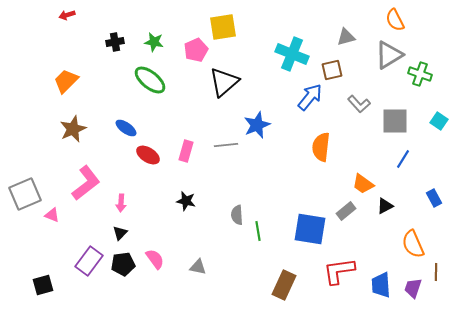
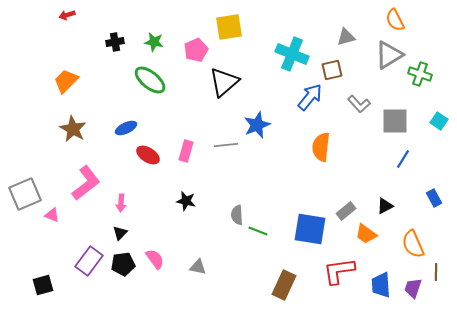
yellow square at (223, 27): moved 6 px right
blue ellipse at (126, 128): rotated 60 degrees counterclockwise
brown star at (73, 129): rotated 20 degrees counterclockwise
orange trapezoid at (363, 184): moved 3 px right, 50 px down
green line at (258, 231): rotated 60 degrees counterclockwise
